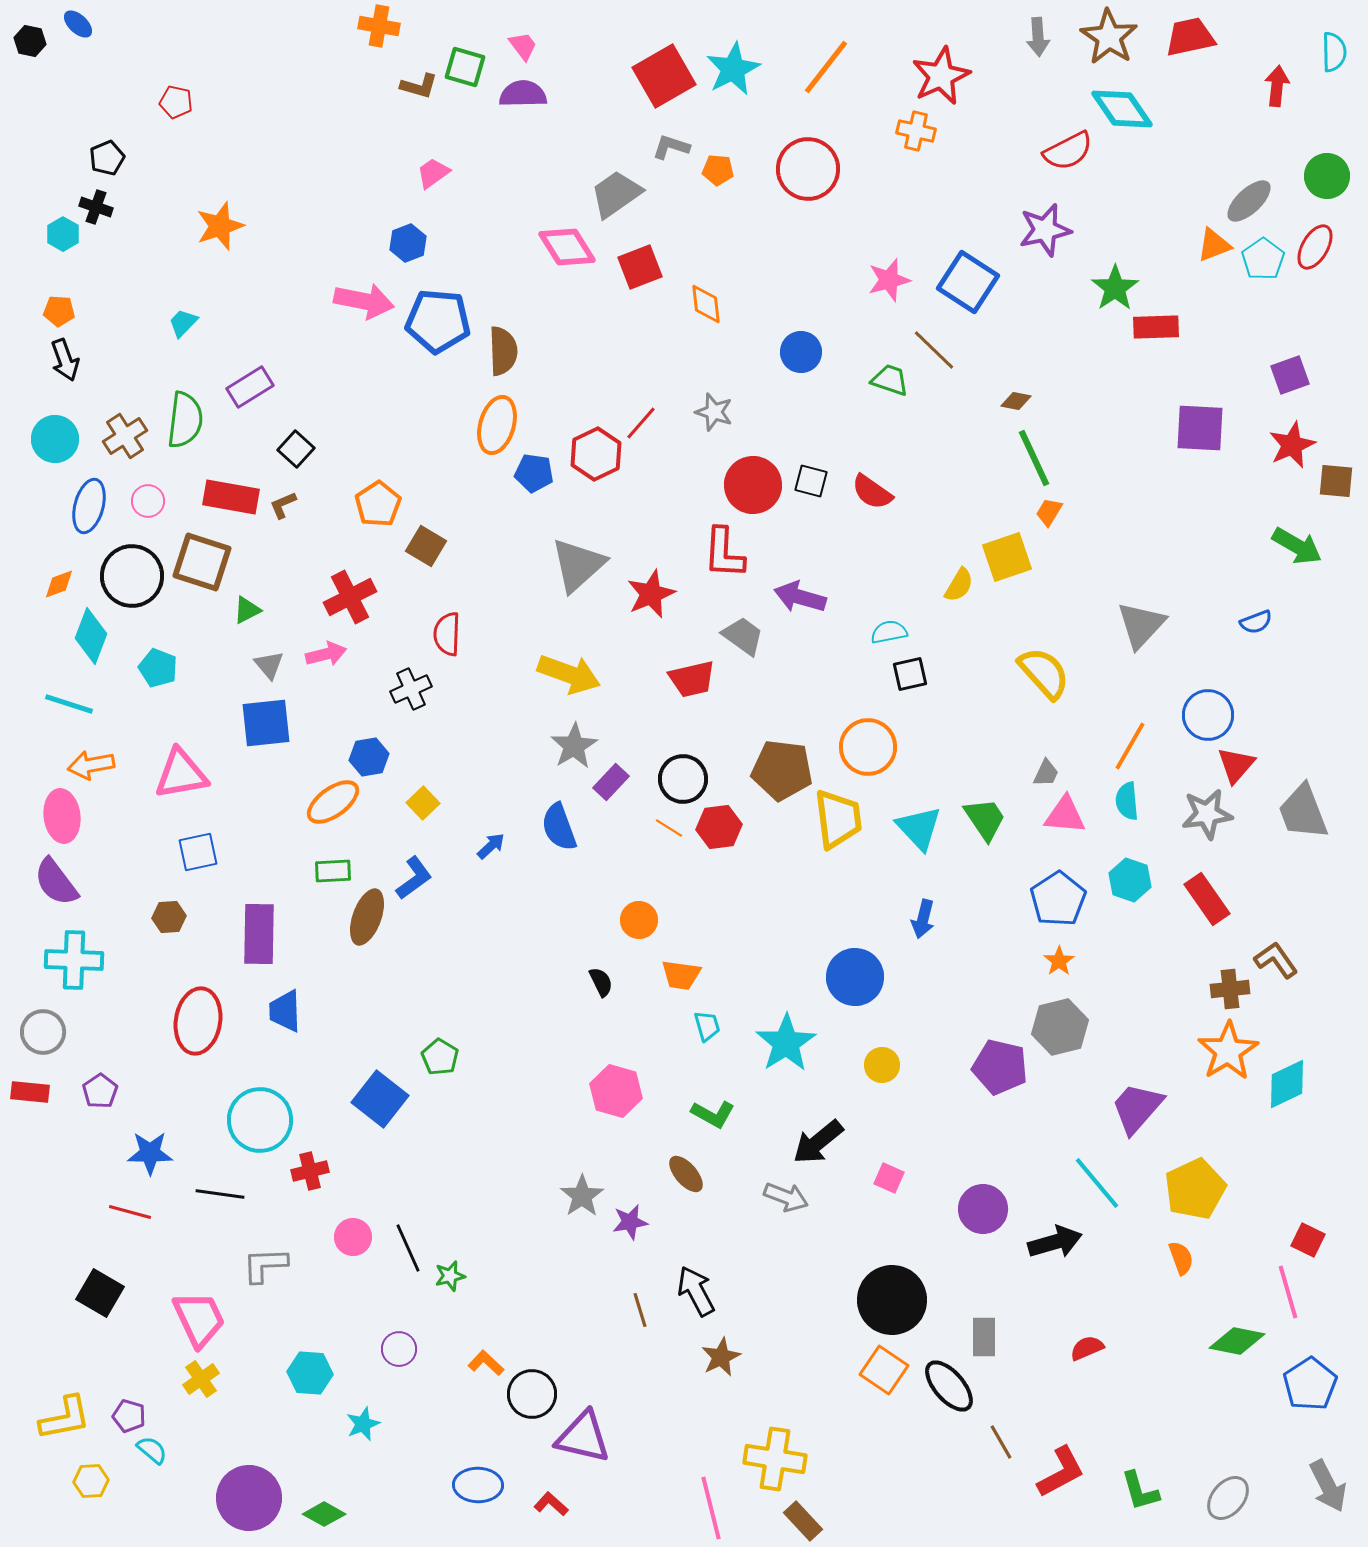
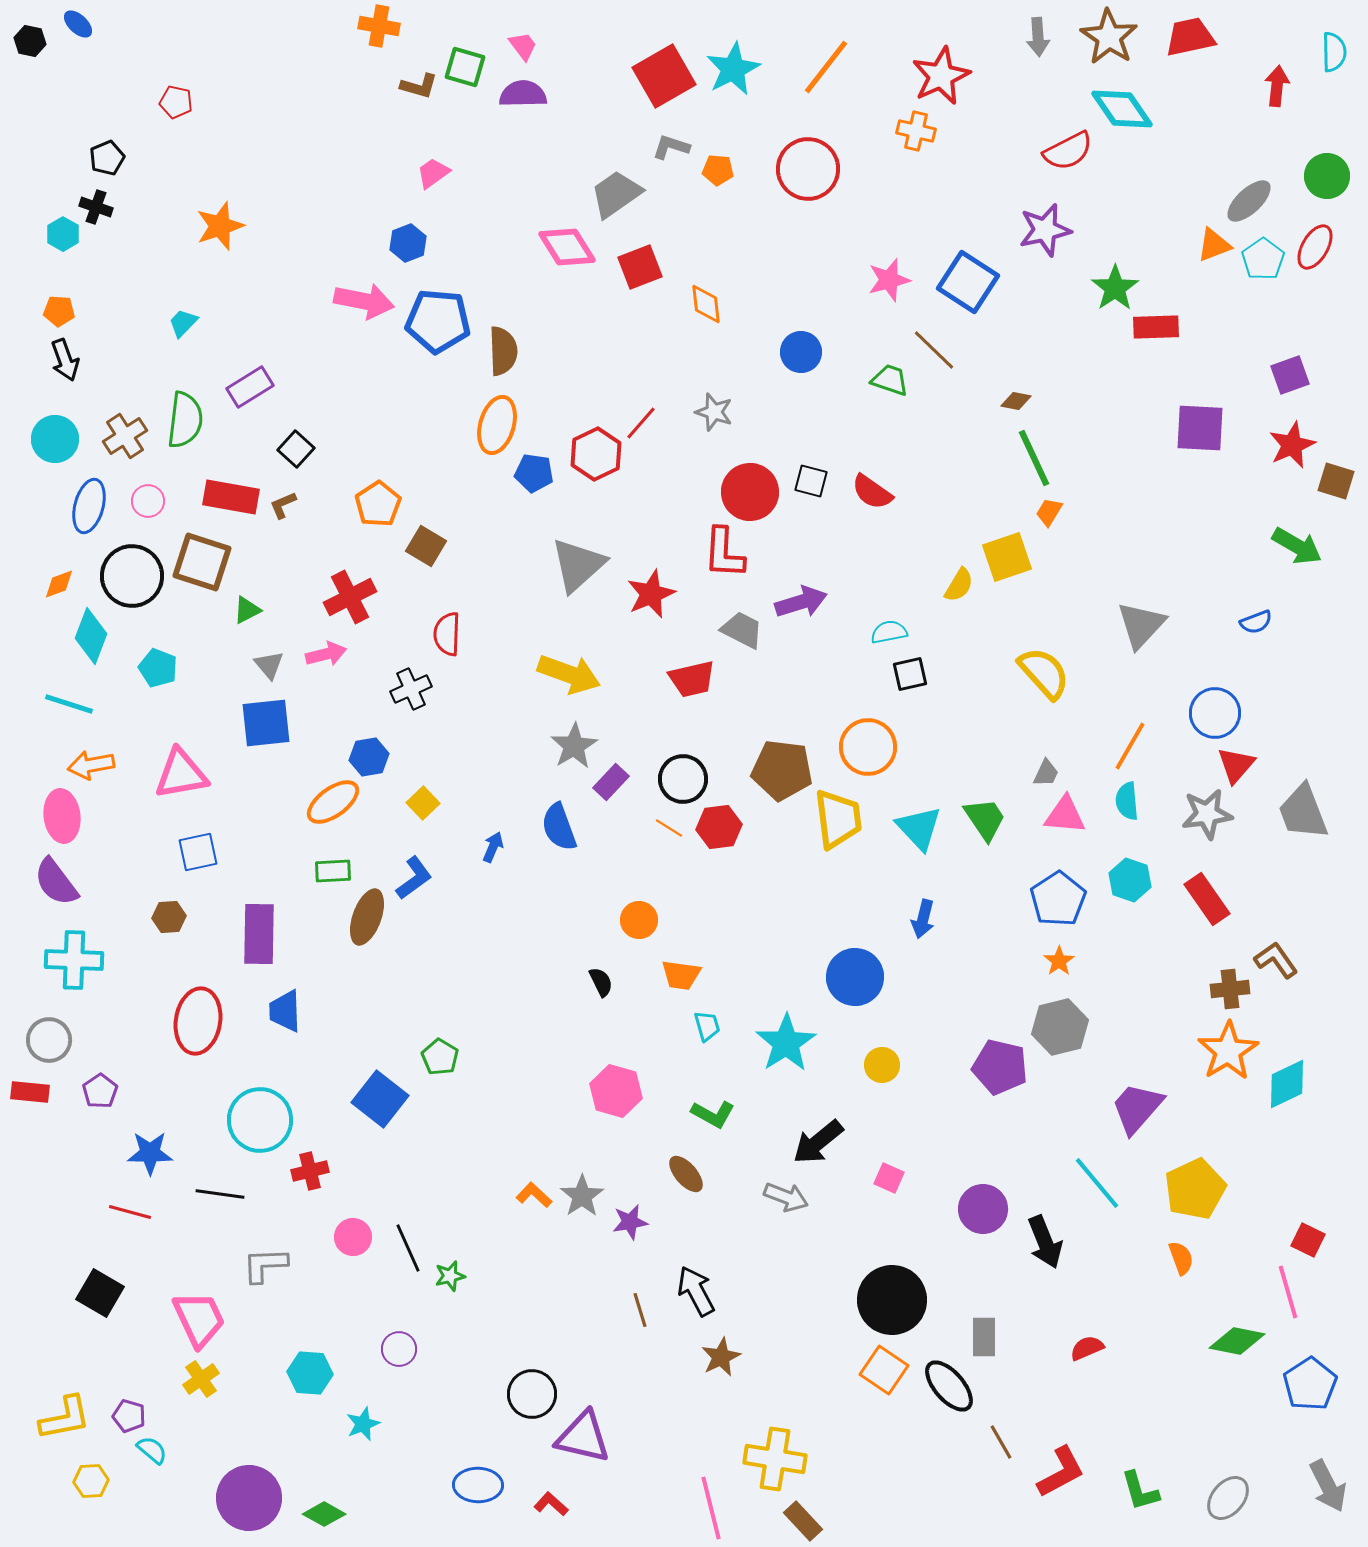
brown square at (1336, 481): rotated 12 degrees clockwise
red circle at (753, 485): moved 3 px left, 7 px down
purple arrow at (800, 597): moved 1 px right, 5 px down; rotated 147 degrees clockwise
gray trapezoid at (743, 636): moved 1 px left, 6 px up; rotated 9 degrees counterclockwise
blue circle at (1208, 715): moved 7 px right, 2 px up
blue arrow at (491, 846): moved 2 px right, 1 px down; rotated 24 degrees counterclockwise
gray circle at (43, 1032): moved 6 px right, 8 px down
black arrow at (1055, 1242): moved 10 px left; rotated 84 degrees clockwise
orange L-shape at (486, 1363): moved 48 px right, 168 px up
